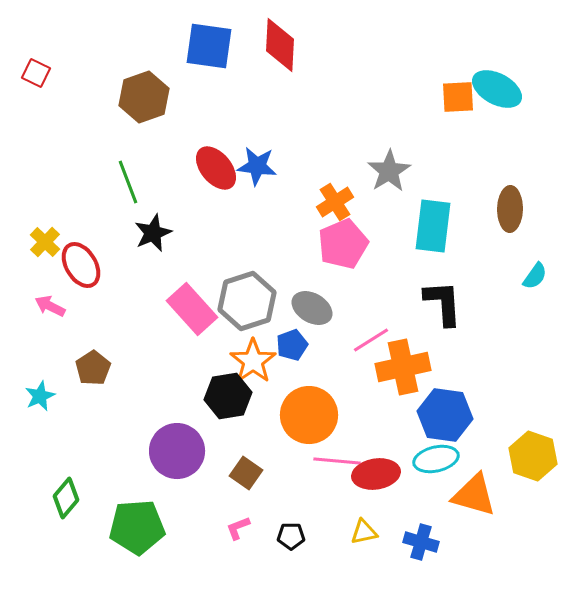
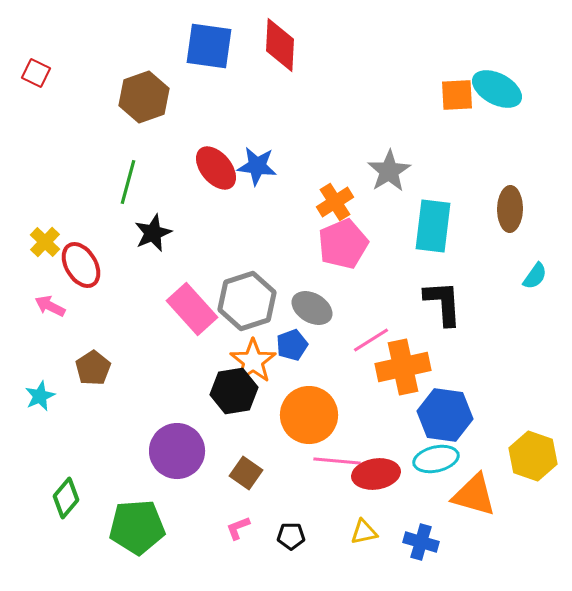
orange square at (458, 97): moved 1 px left, 2 px up
green line at (128, 182): rotated 36 degrees clockwise
black hexagon at (228, 396): moved 6 px right, 5 px up
